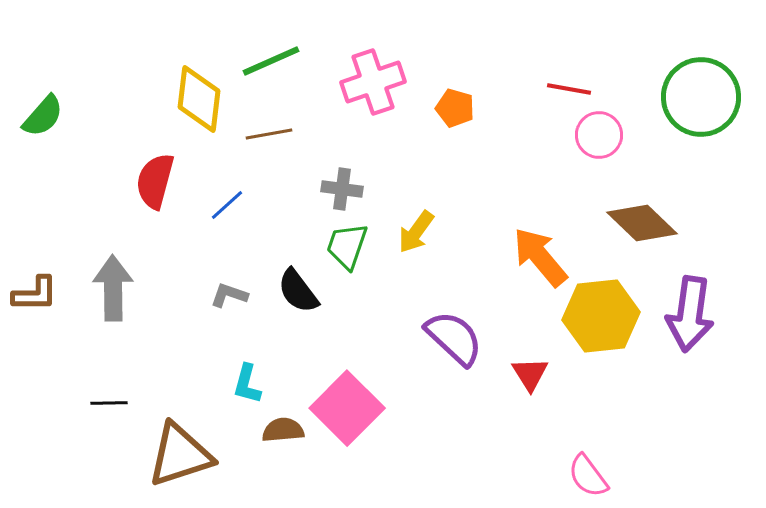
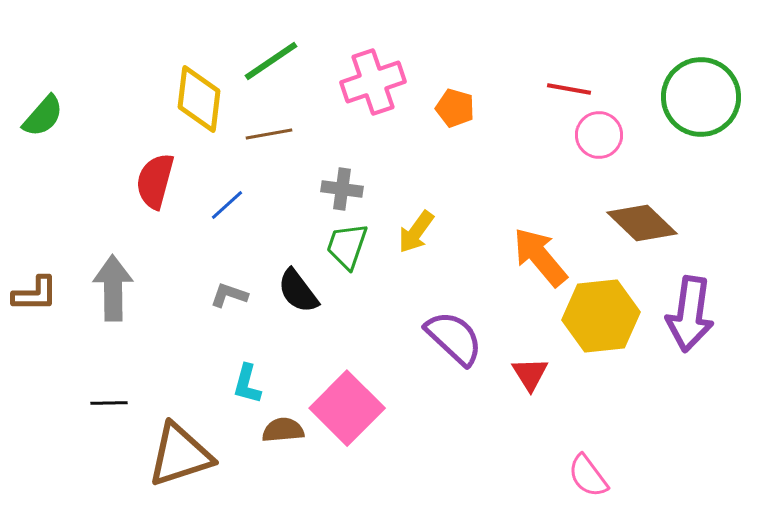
green line: rotated 10 degrees counterclockwise
